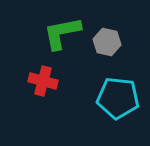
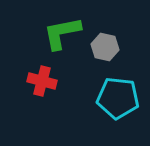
gray hexagon: moved 2 px left, 5 px down
red cross: moved 1 px left
